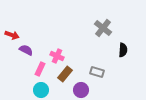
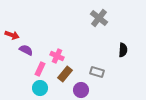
gray cross: moved 4 px left, 10 px up
cyan circle: moved 1 px left, 2 px up
